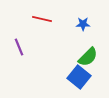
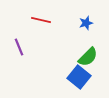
red line: moved 1 px left, 1 px down
blue star: moved 3 px right, 1 px up; rotated 16 degrees counterclockwise
